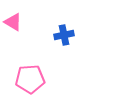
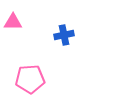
pink triangle: rotated 30 degrees counterclockwise
